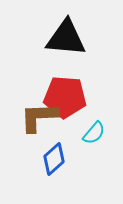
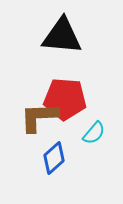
black triangle: moved 4 px left, 2 px up
red pentagon: moved 2 px down
blue diamond: moved 1 px up
